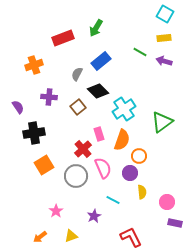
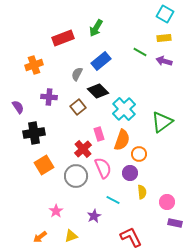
cyan cross: rotated 10 degrees counterclockwise
orange circle: moved 2 px up
